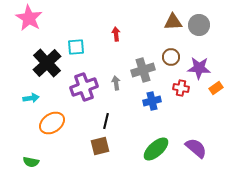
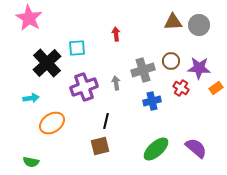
cyan square: moved 1 px right, 1 px down
brown circle: moved 4 px down
red cross: rotated 21 degrees clockwise
